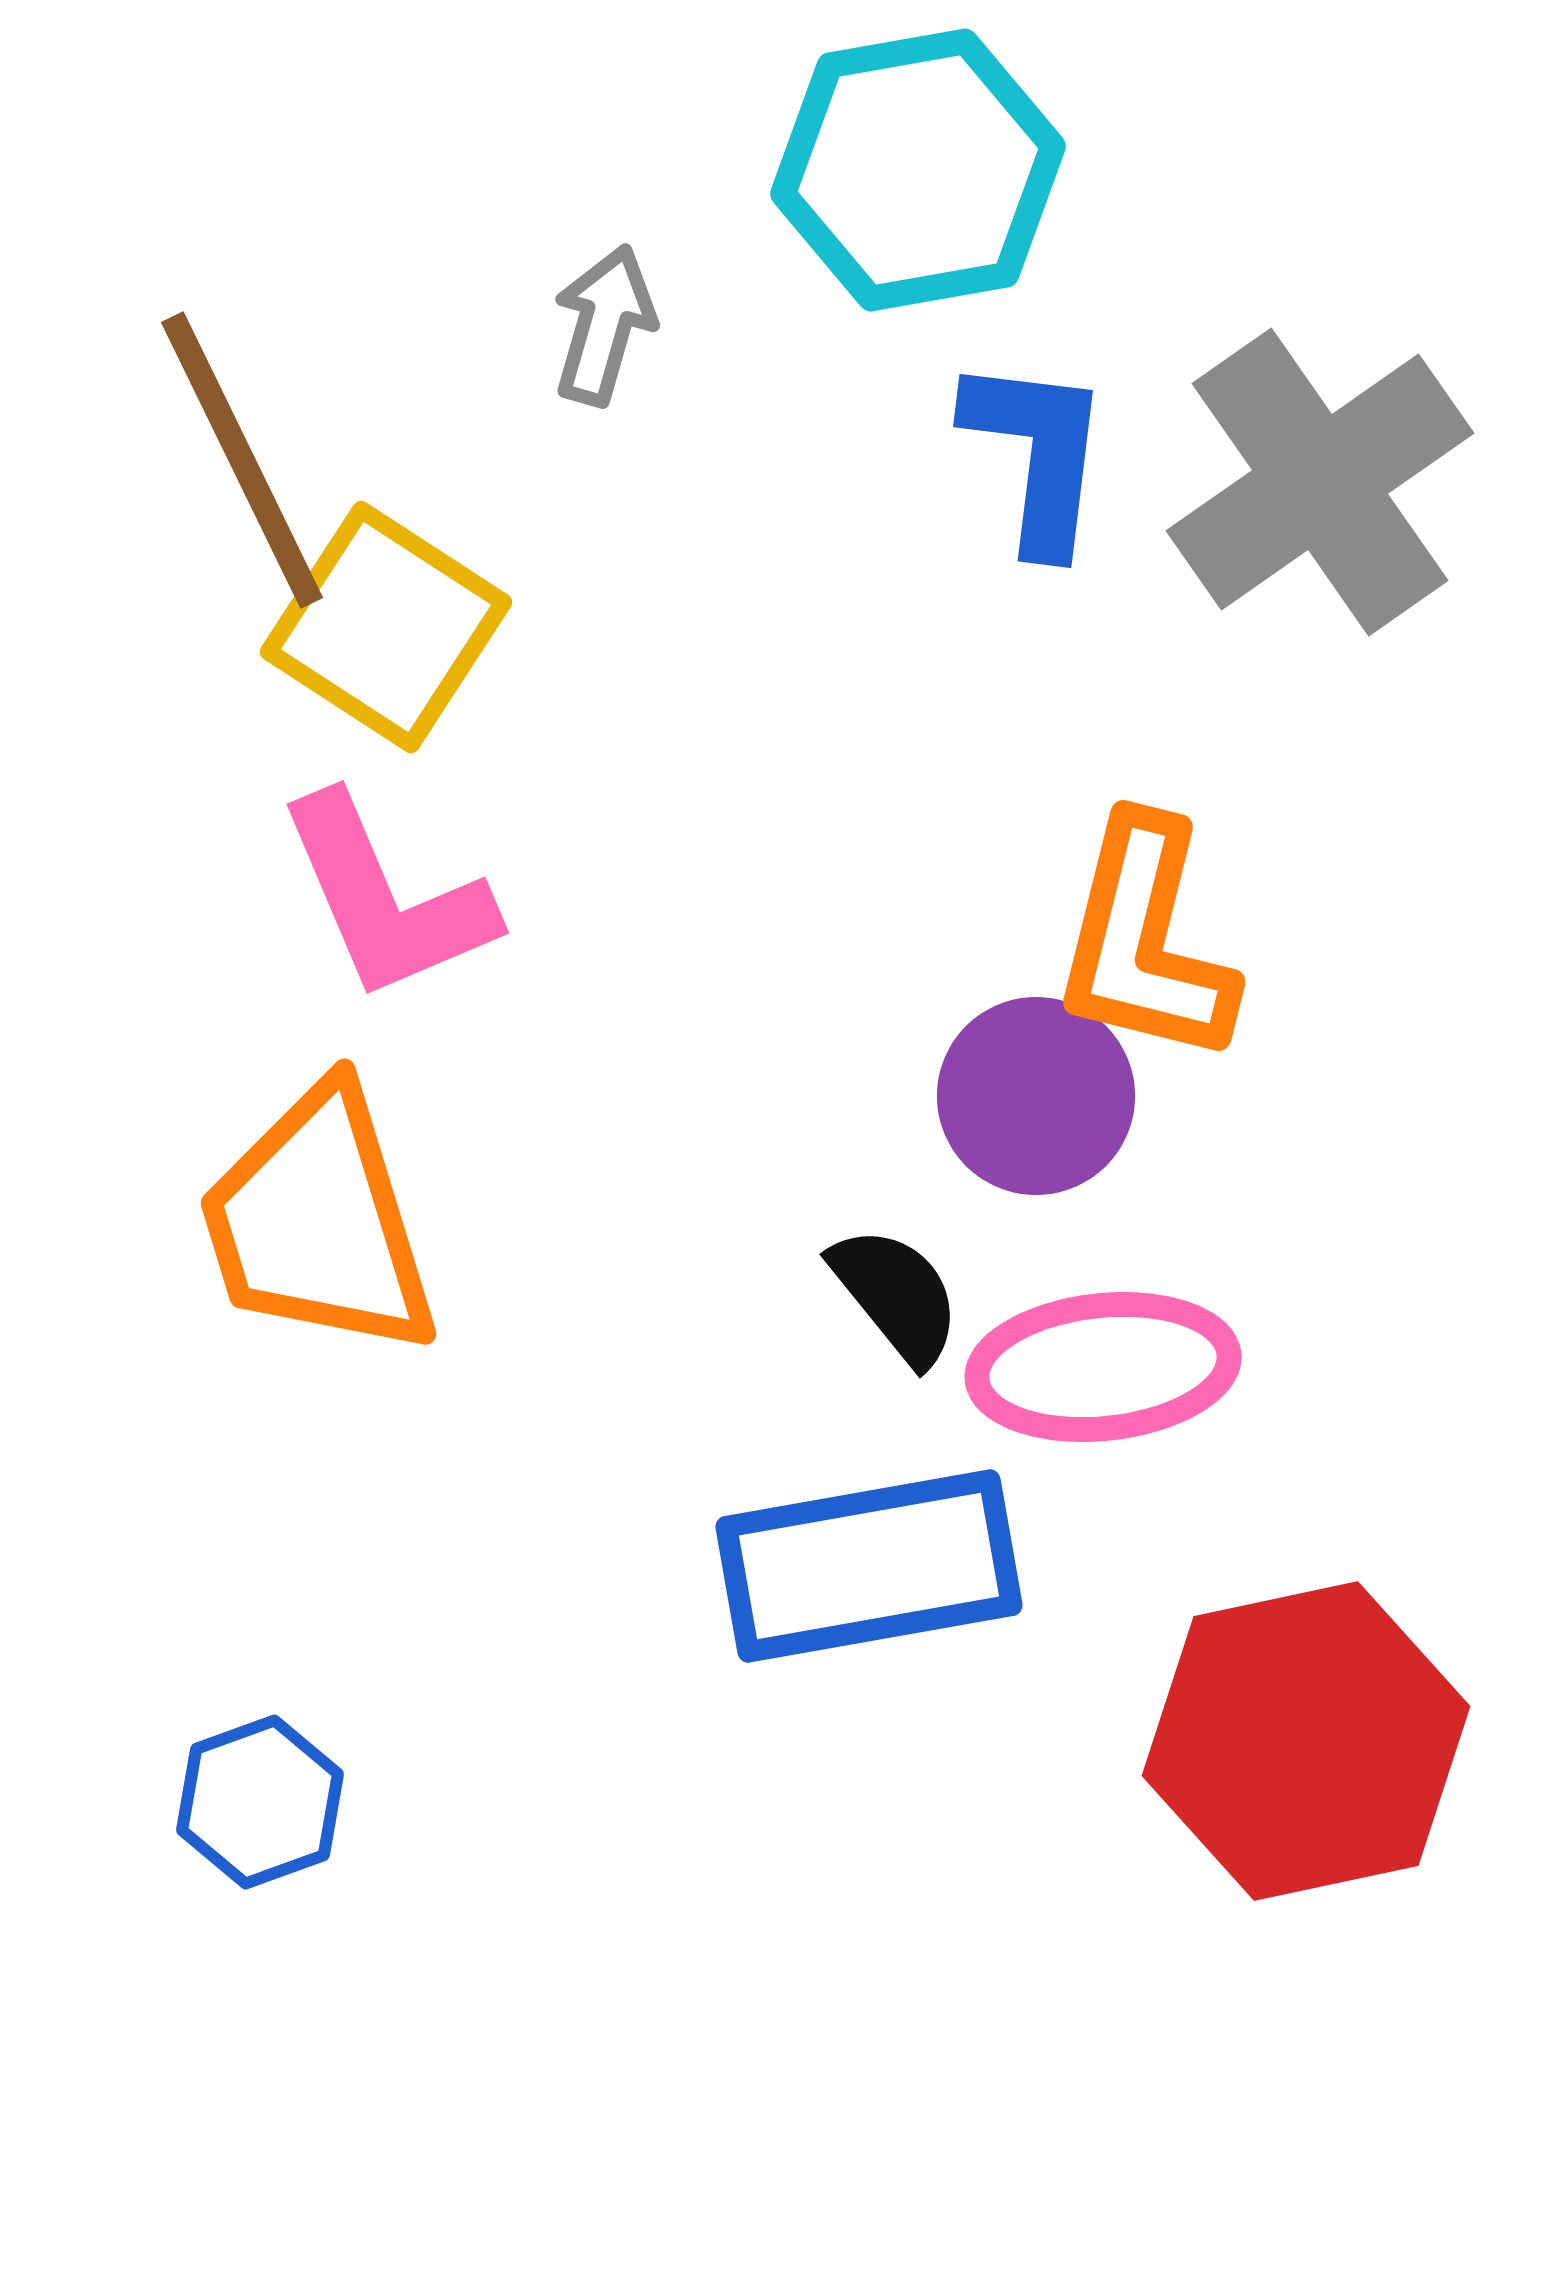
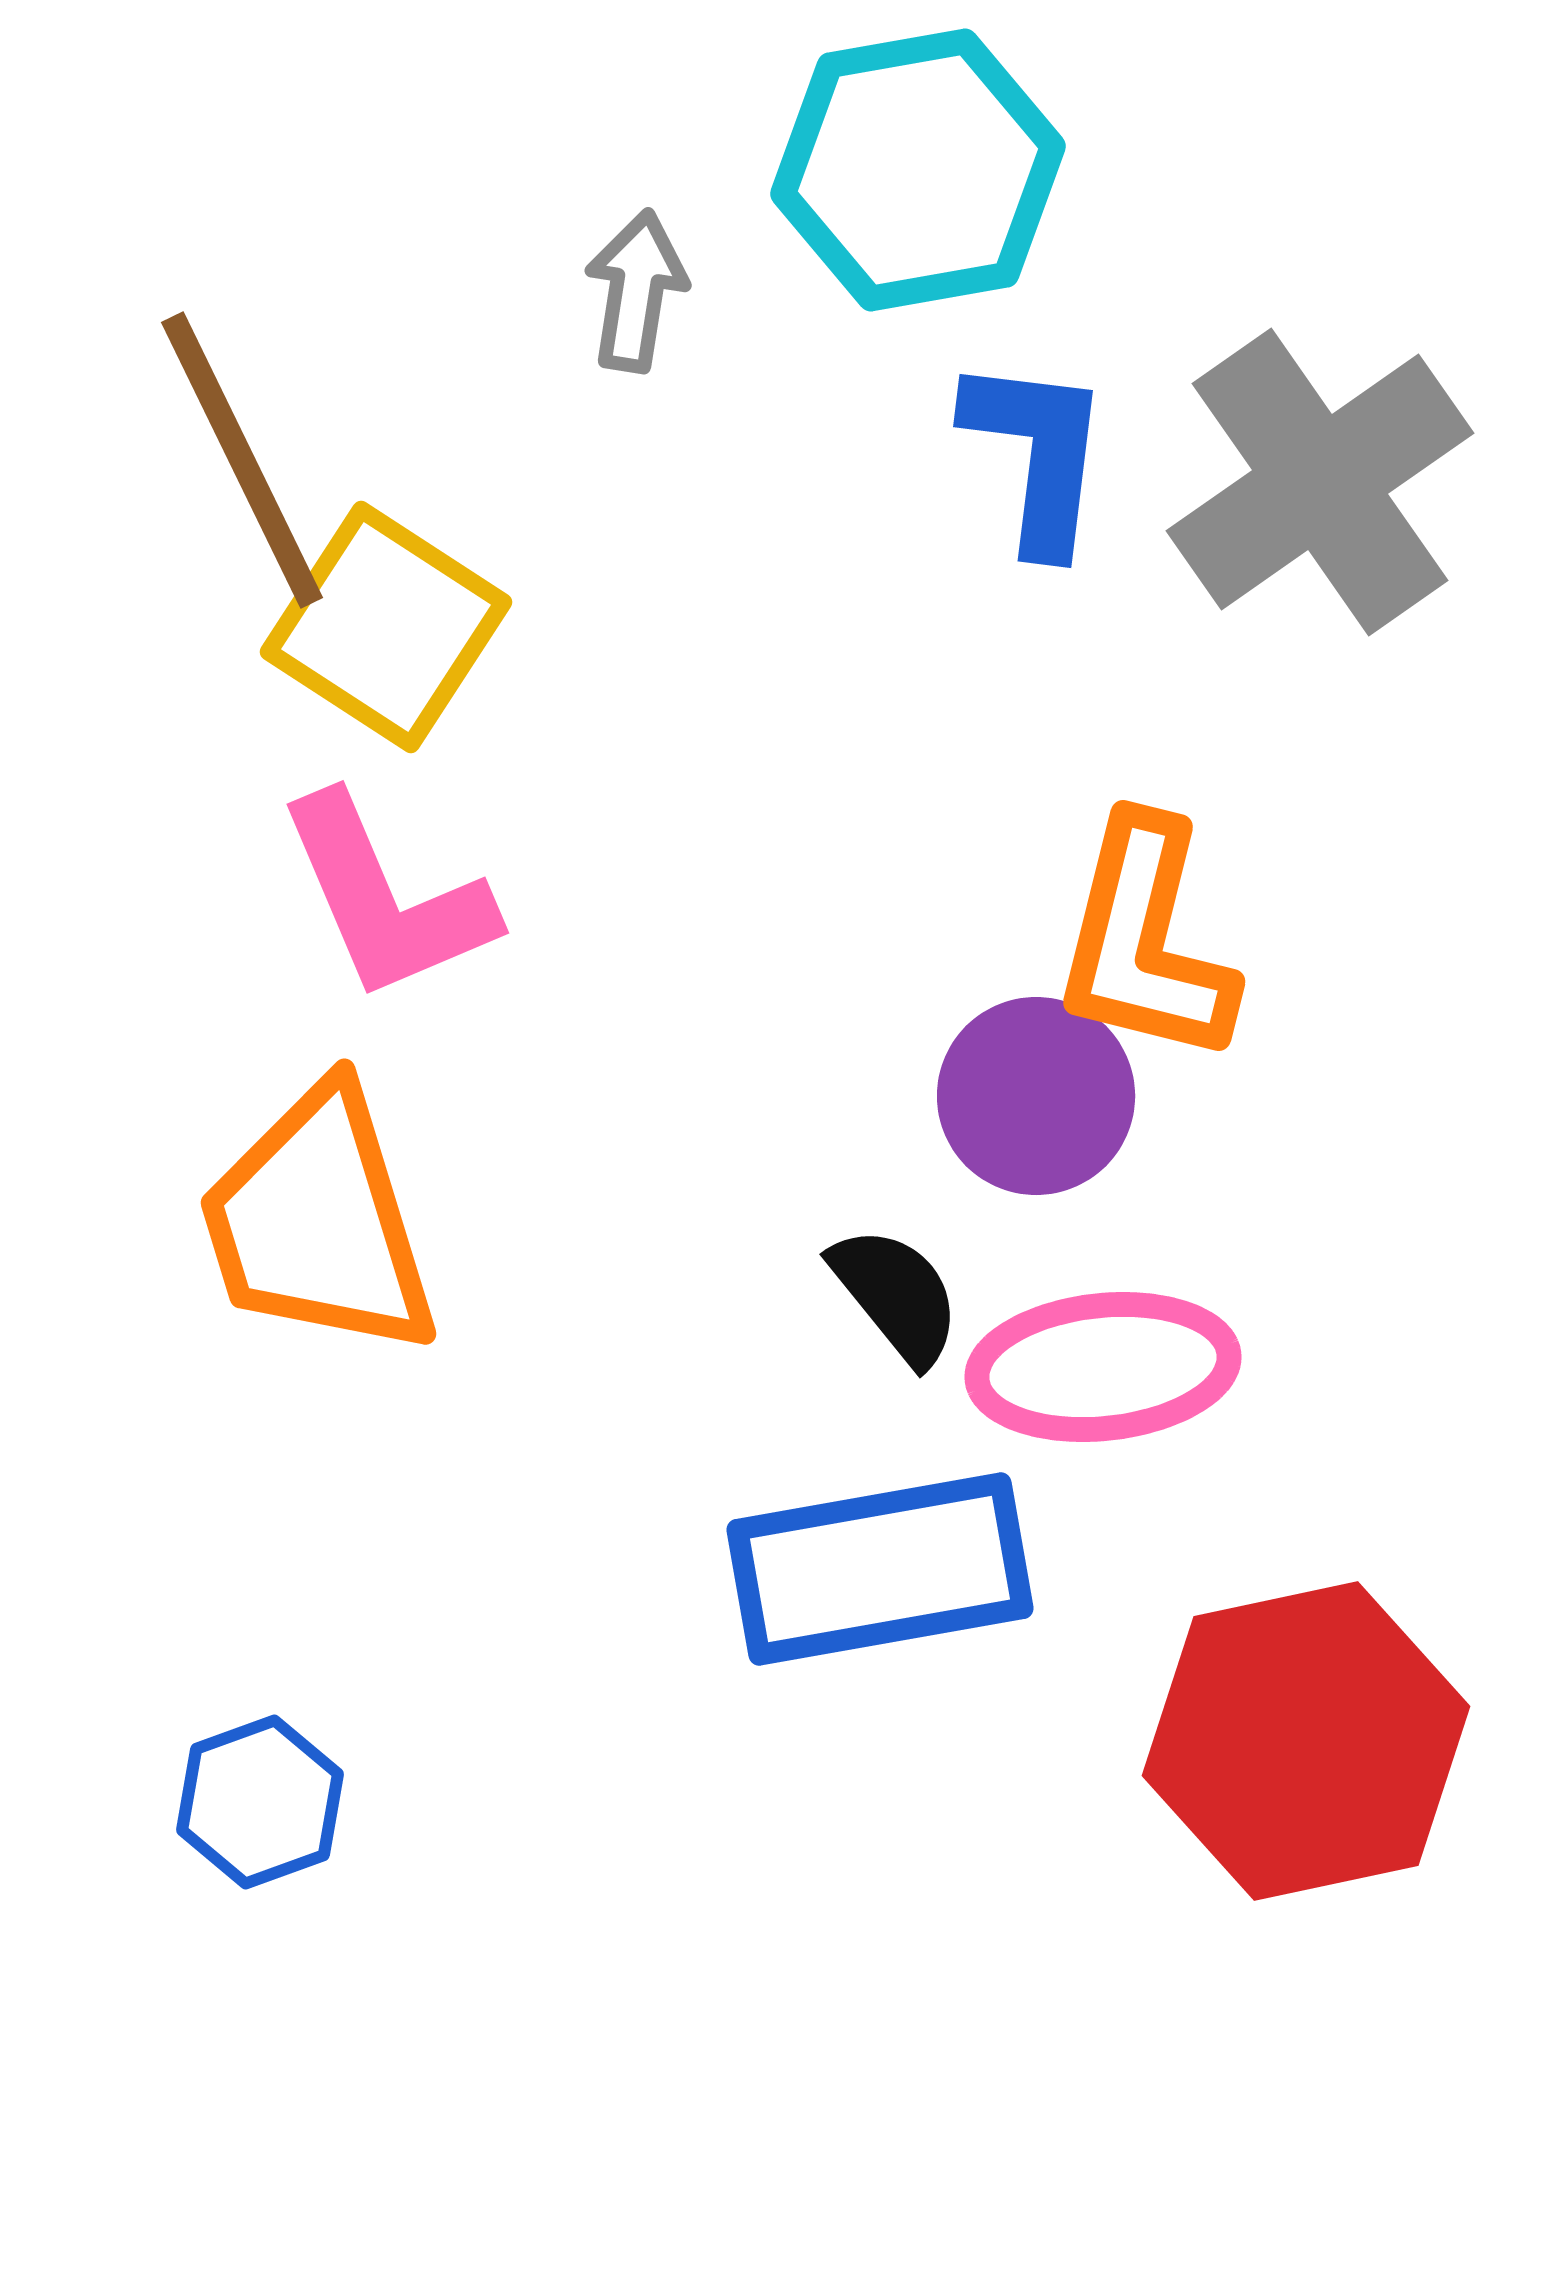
gray arrow: moved 32 px right, 34 px up; rotated 7 degrees counterclockwise
blue rectangle: moved 11 px right, 3 px down
